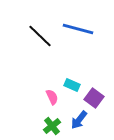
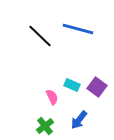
purple square: moved 3 px right, 11 px up
green cross: moved 7 px left
